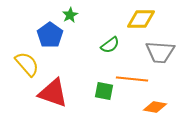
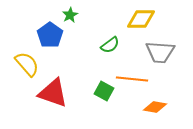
green square: rotated 18 degrees clockwise
